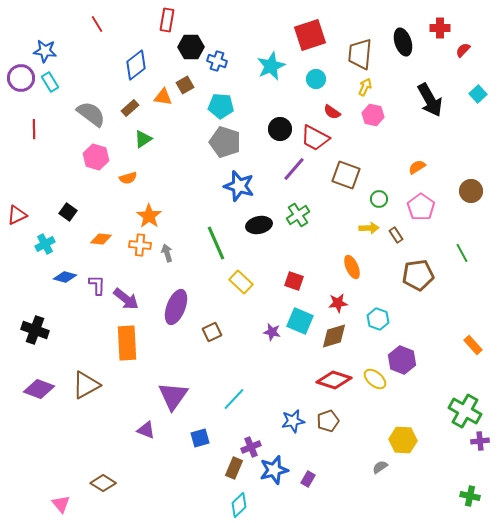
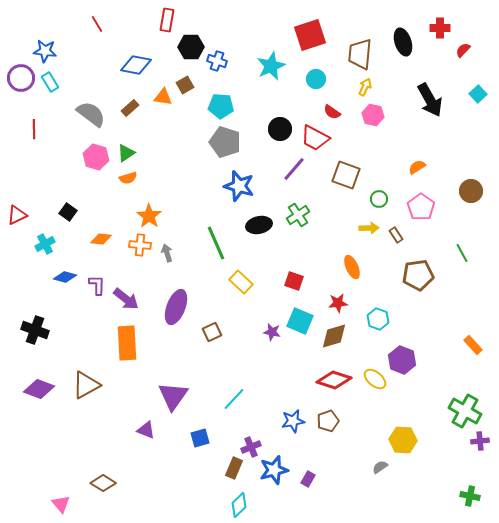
blue diamond at (136, 65): rotated 48 degrees clockwise
green triangle at (143, 139): moved 17 px left, 14 px down
